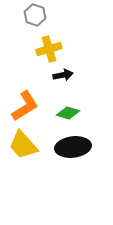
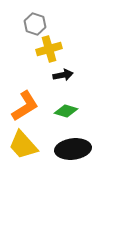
gray hexagon: moved 9 px down
green diamond: moved 2 px left, 2 px up
black ellipse: moved 2 px down
